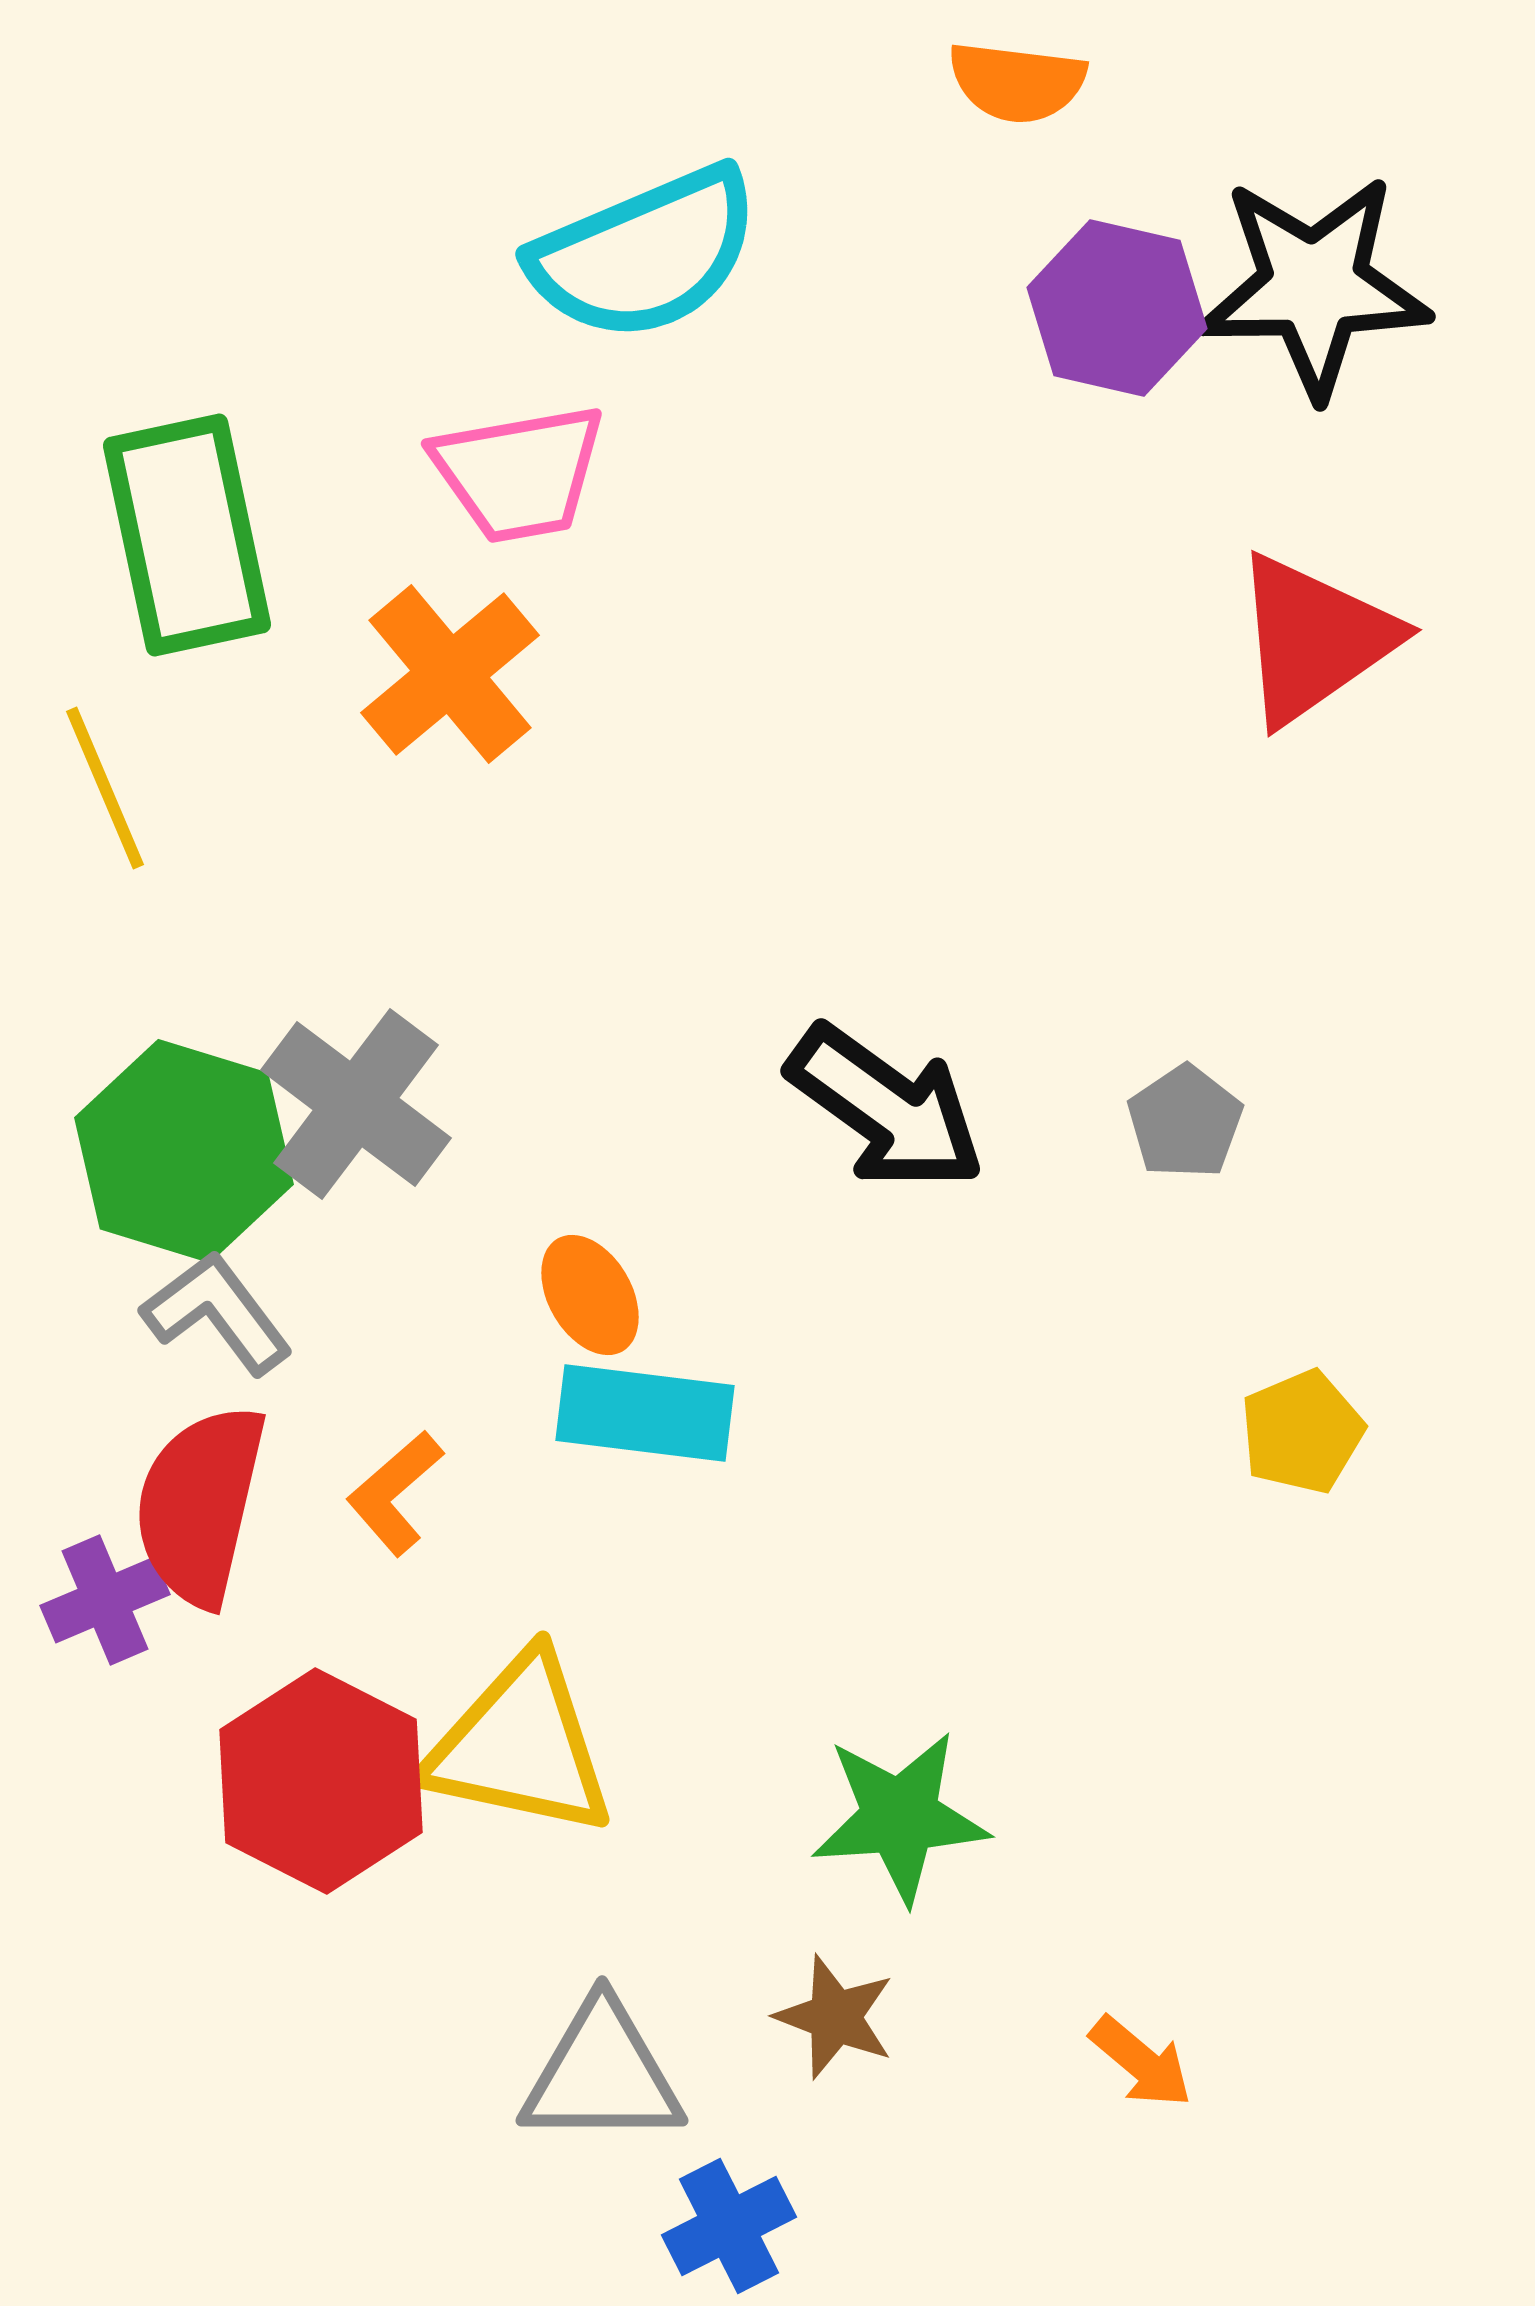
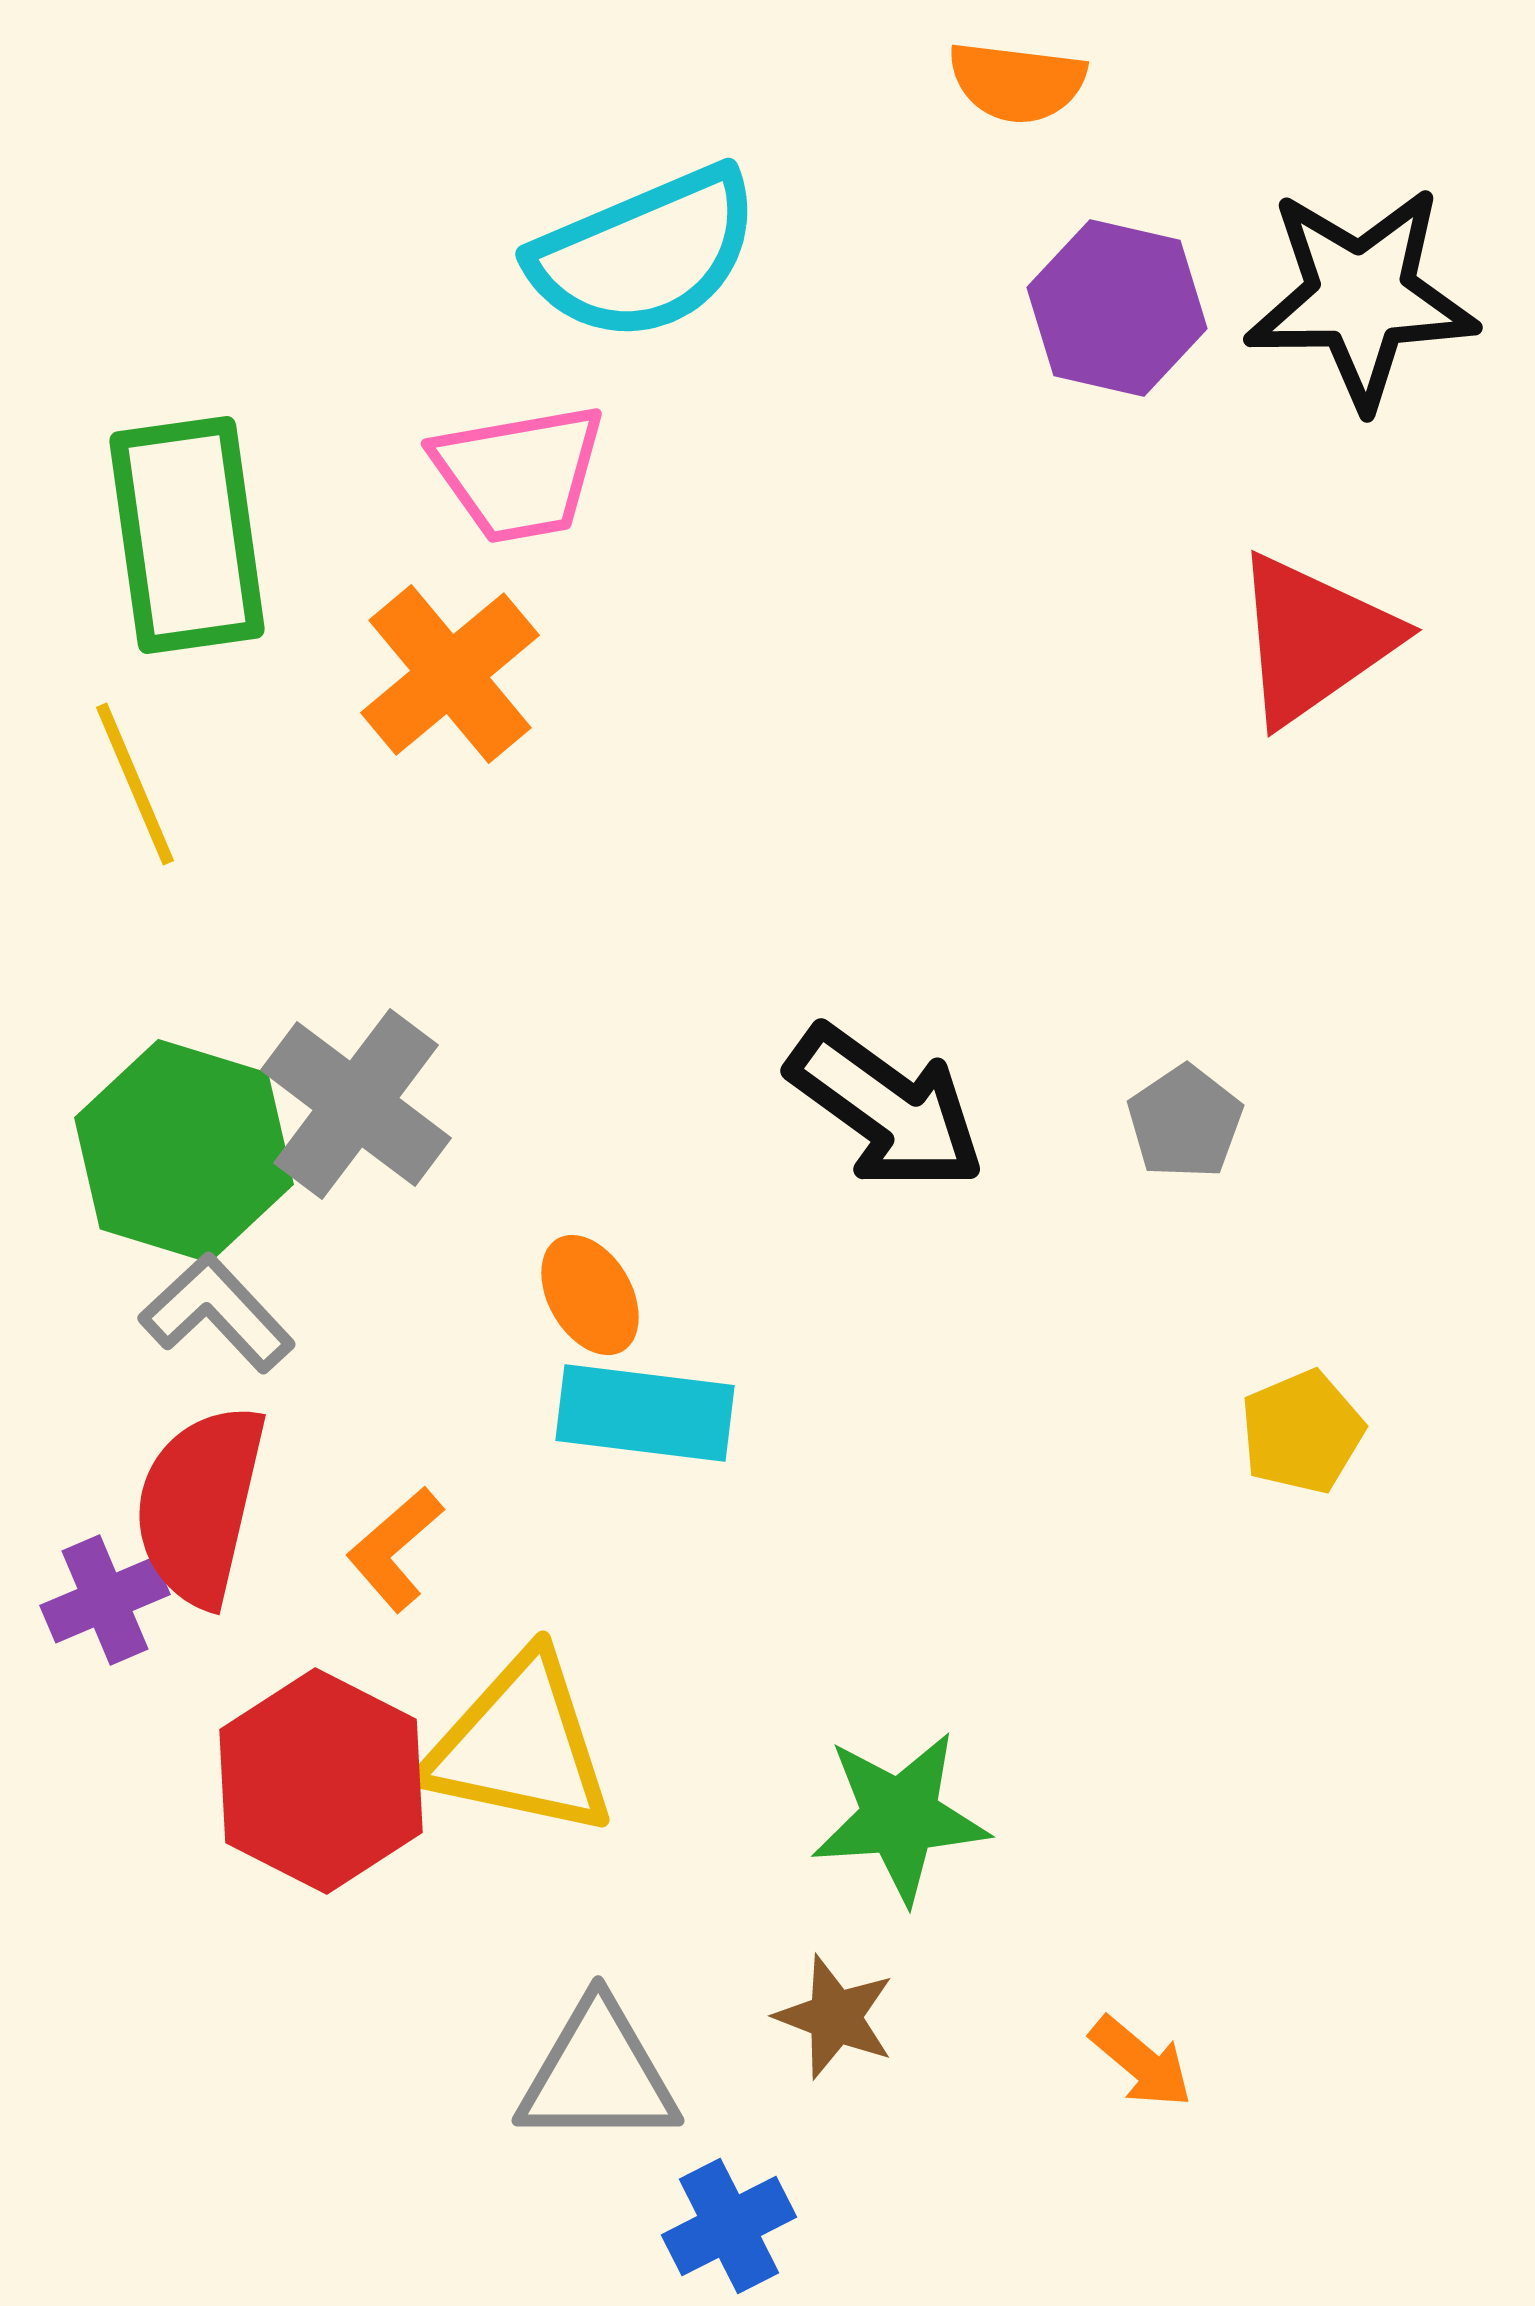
black star: moved 47 px right, 11 px down
green rectangle: rotated 4 degrees clockwise
yellow line: moved 30 px right, 4 px up
gray L-shape: rotated 6 degrees counterclockwise
orange L-shape: moved 56 px down
gray triangle: moved 4 px left
